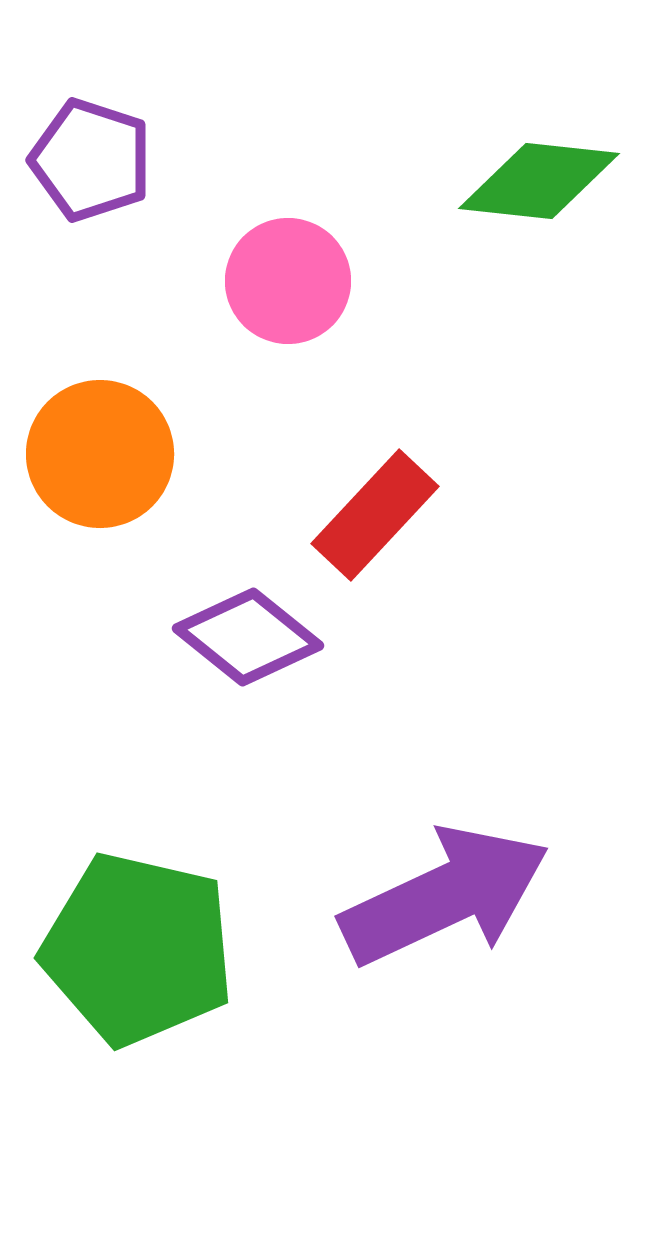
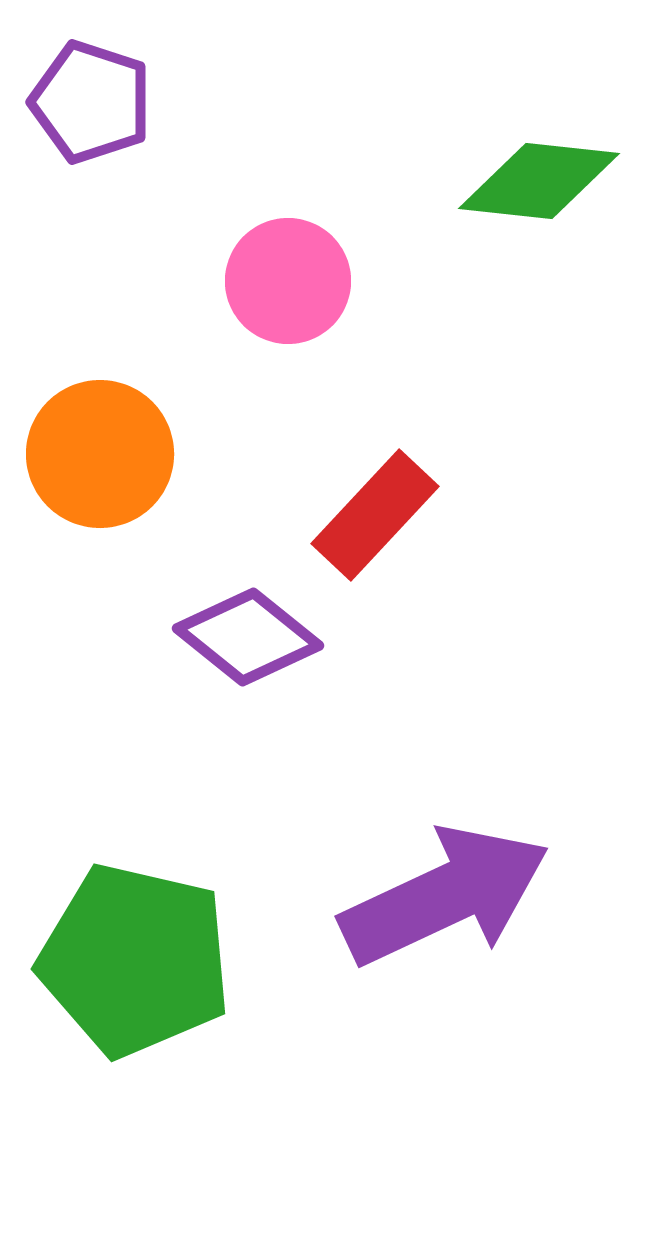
purple pentagon: moved 58 px up
green pentagon: moved 3 px left, 11 px down
